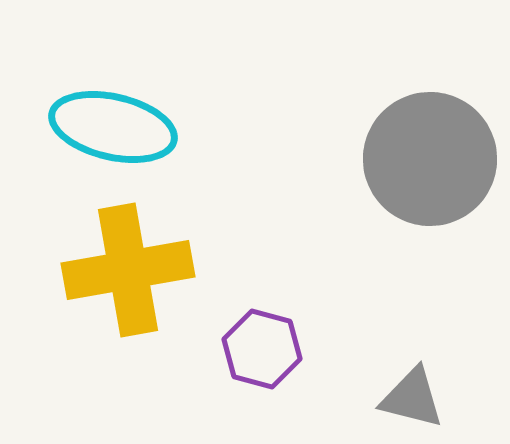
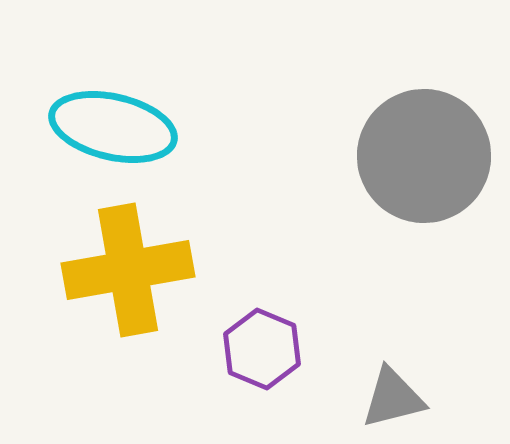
gray circle: moved 6 px left, 3 px up
purple hexagon: rotated 8 degrees clockwise
gray triangle: moved 19 px left; rotated 28 degrees counterclockwise
